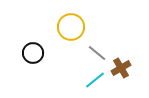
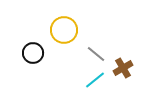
yellow circle: moved 7 px left, 3 px down
gray line: moved 1 px left, 1 px down
brown cross: moved 2 px right
